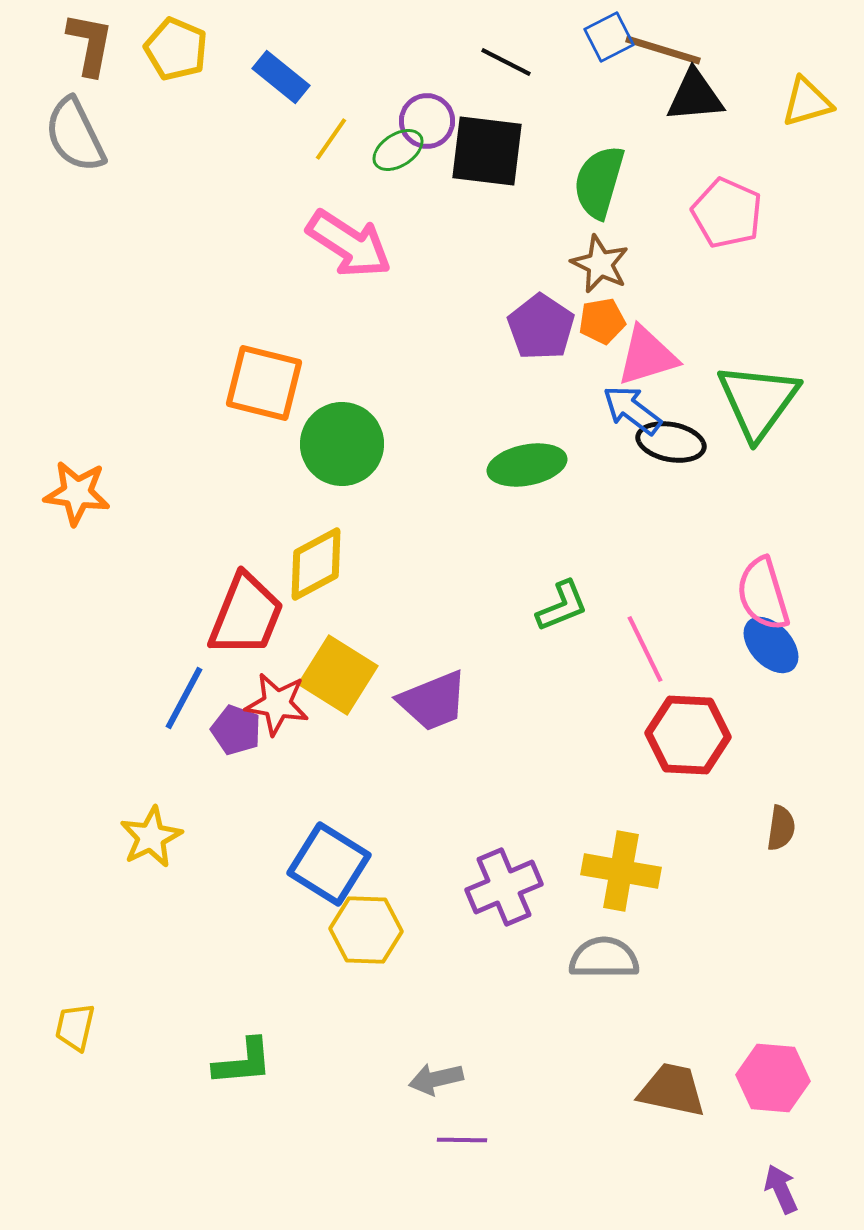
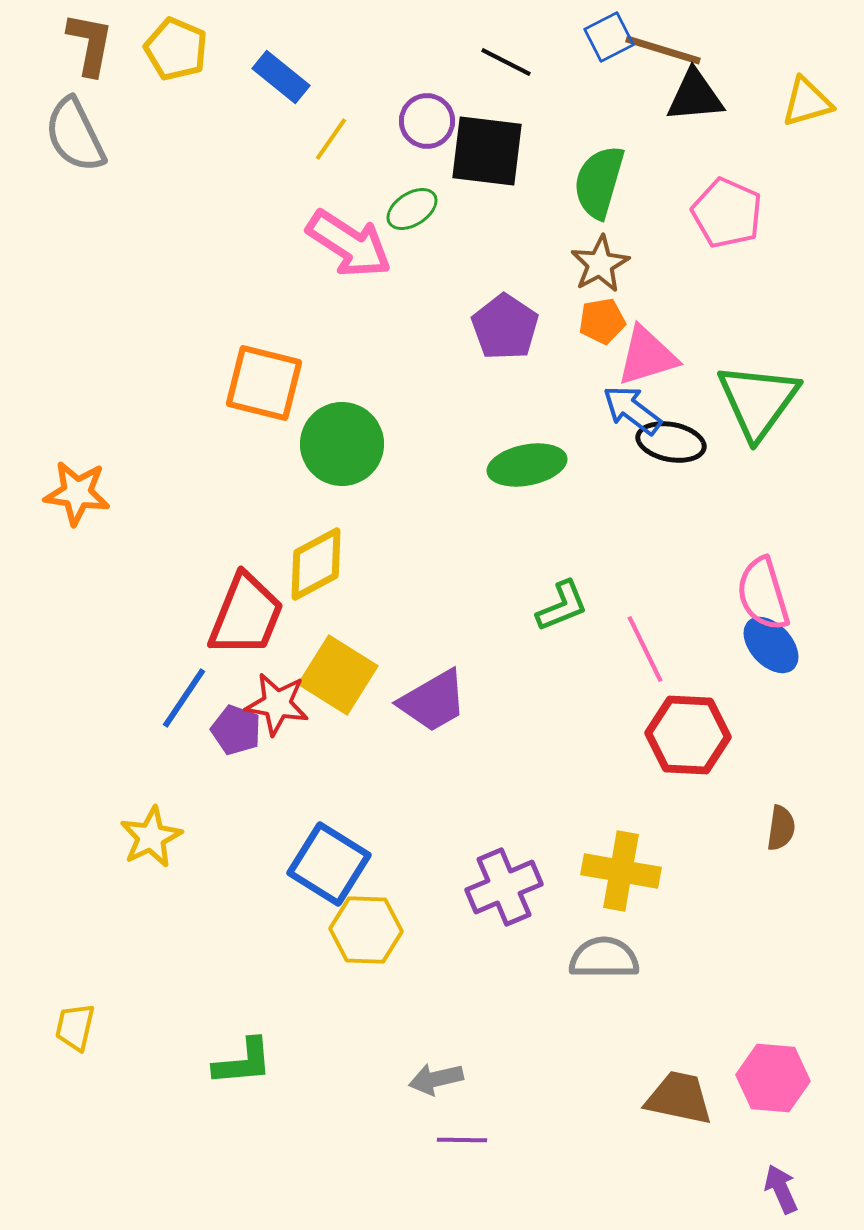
green ellipse at (398, 150): moved 14 px right, 59 px down
brown star at (600, 264): rotated 18 degrees clockwise
purple pentagon at (541, 327): moved 36 px left
blue line at (184, 698): rotated 6 degrees clockwise
purple trapezoid at (433, 701): rotated 8 degrees counterclockwise
brown trapezoid at (672, 1090): moved 7 px right, 8 px down
